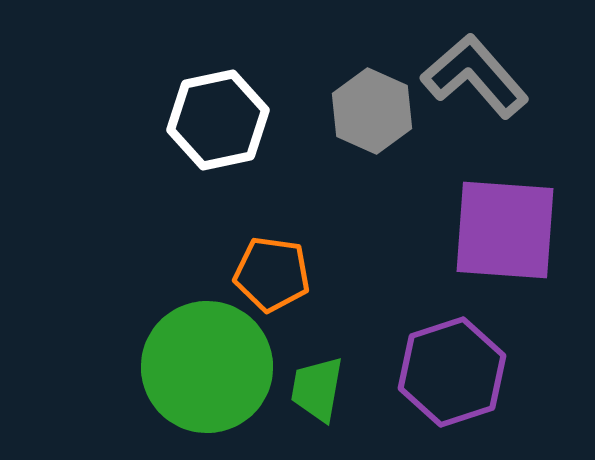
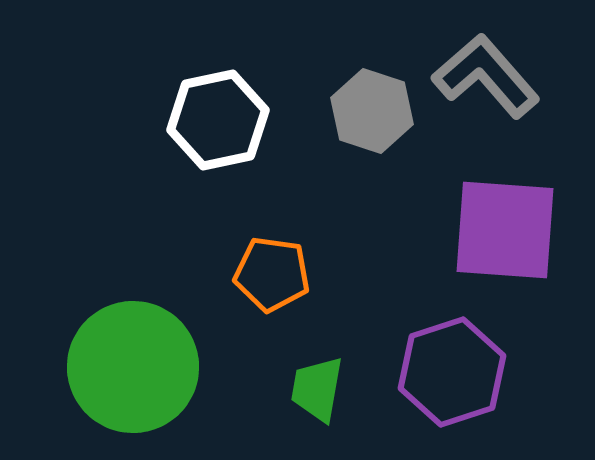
gray L-shape: moved 11 px right
gray hexagon: rotated 6 degrees counterclockwise
green circle: moved 74 px left
